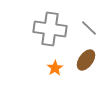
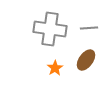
gray line: rotated 48 degrees counterclockwise
